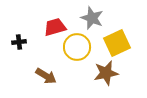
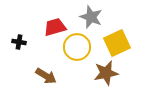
gray star: moved 1 px left, 1 px up
black cross: rotated 16 degrees clockwise
